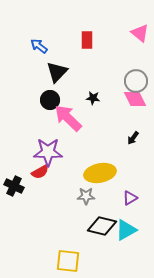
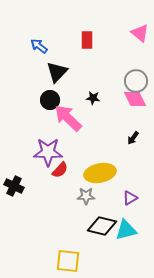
red semicircle: moved 20 px right, 2 px up; rotated 18 degrees counterclockwise
cyan triangle: rotated 15 degrees clockwise
